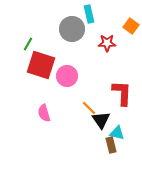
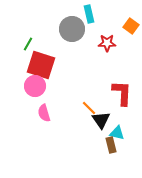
pink circle: moved 32 px left, 10 px down
